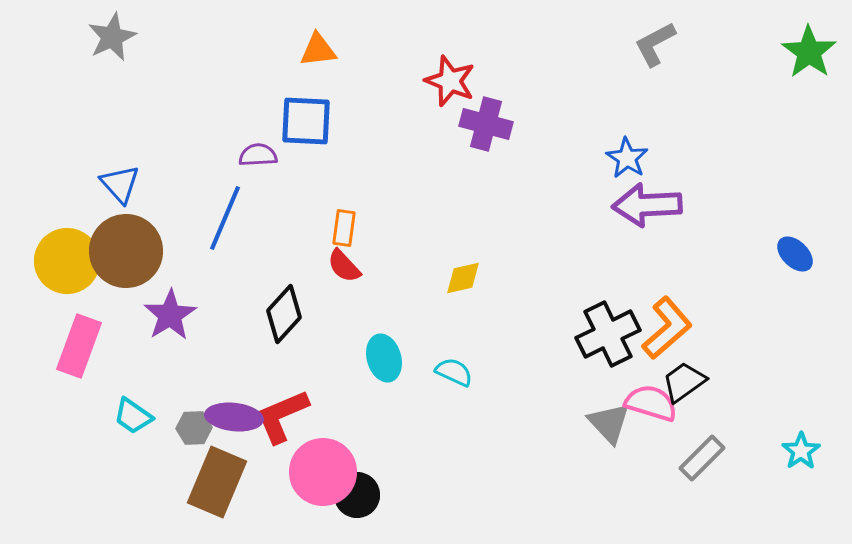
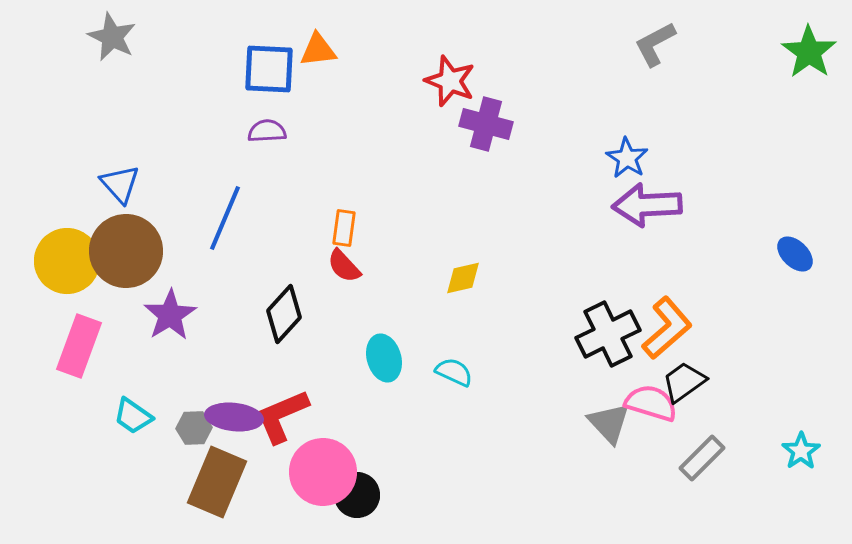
gray star: rotated 21 degrees counterclockwise
blue square: moved 37 px left, 52 px up
purple semicircle: moved 9 px right, 24 px up
